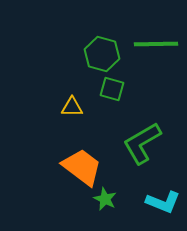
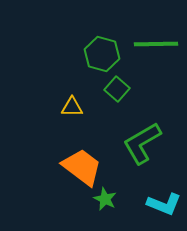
green square: moved 5 px right; rotated 25 degrees clockwise
cyan L-shape: moved 1 px right, 2 px down
